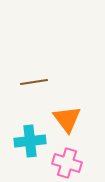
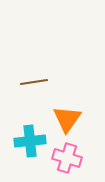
orange triangle: rotated 12 degrees clockwise
pink cross: moved 5 px up
